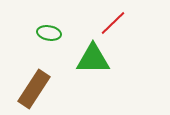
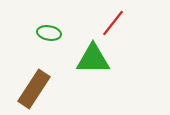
red line: rotated 8 degrees counterclockwise
